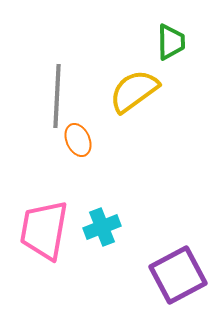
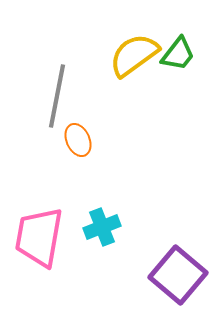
green trapezoid: moved 7 px right, 12 px down; rotated 39 degrees clockwise
yellow semicircle: moved 36 px up
gray line: rotated 8 degrees clockwise
pink trapezoid: moved 5 px left, 7 px down
purple square: rotated 22 degrees counterclockwise
